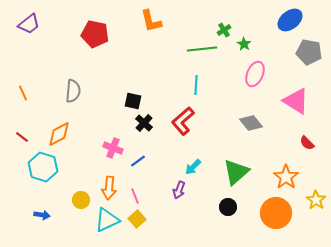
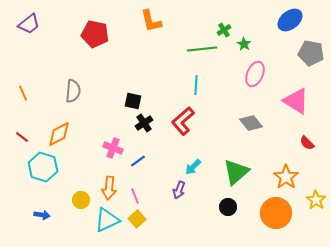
gray pentagon: moved 2 px right, 1 px down
black cross: rotated 12 degrees clockwise
